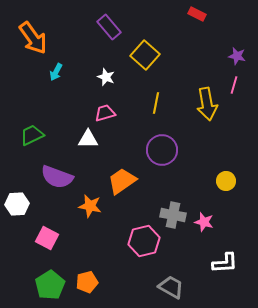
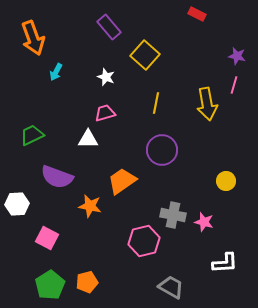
orange arrow: rotated 16 degrees clockwise
